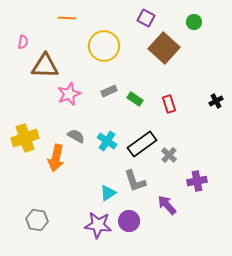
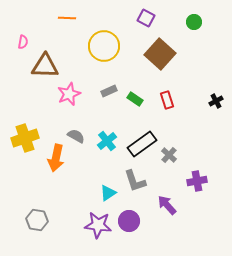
brown square: moved 4 px left, 6 px down
red rectangle: moved 2 px left, 4 px up
cyan cross: rotated 18 degrees clockwise
